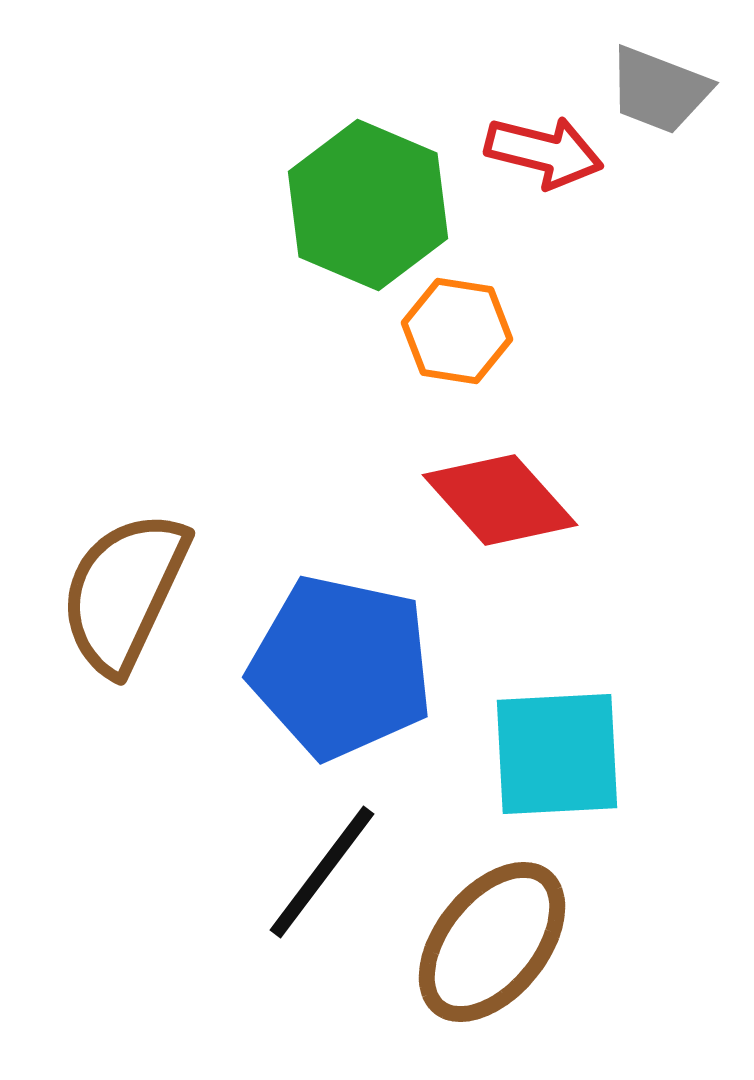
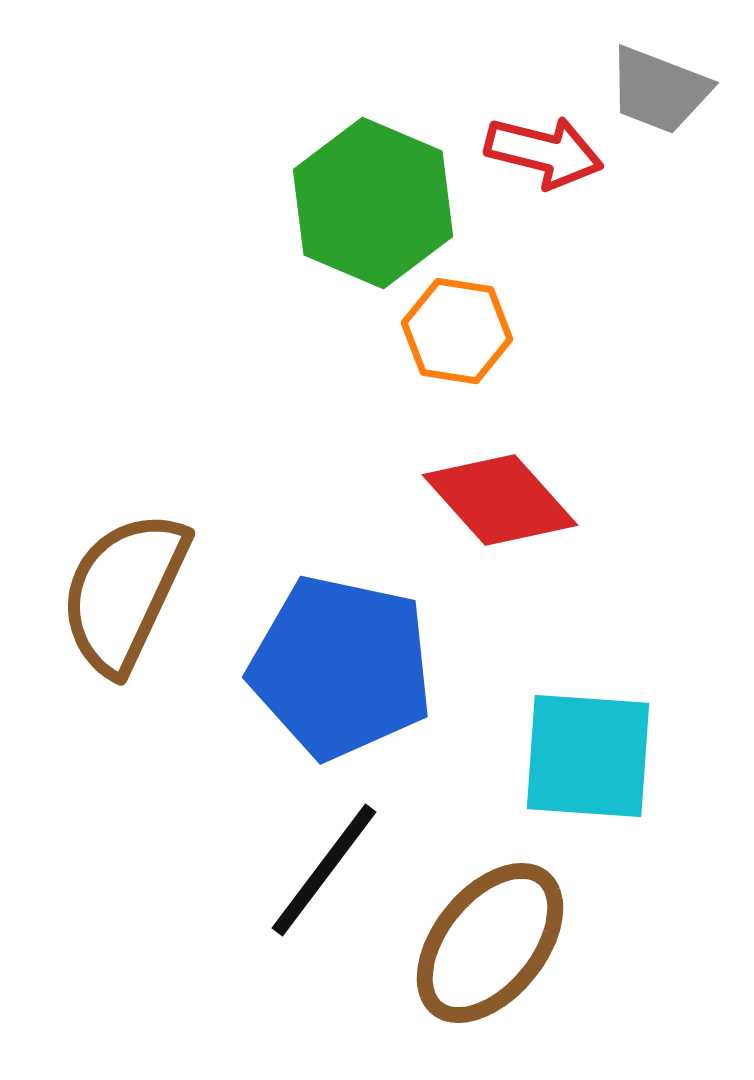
green hexagon: moved 5 px right, 2 px up
cyan square: moved 31 px right, 2 px down; rotated 7 degrees clockwise
black line: moved 2 px right, 2 px up
brown ellipse: moved 2 px left, 1 px down
